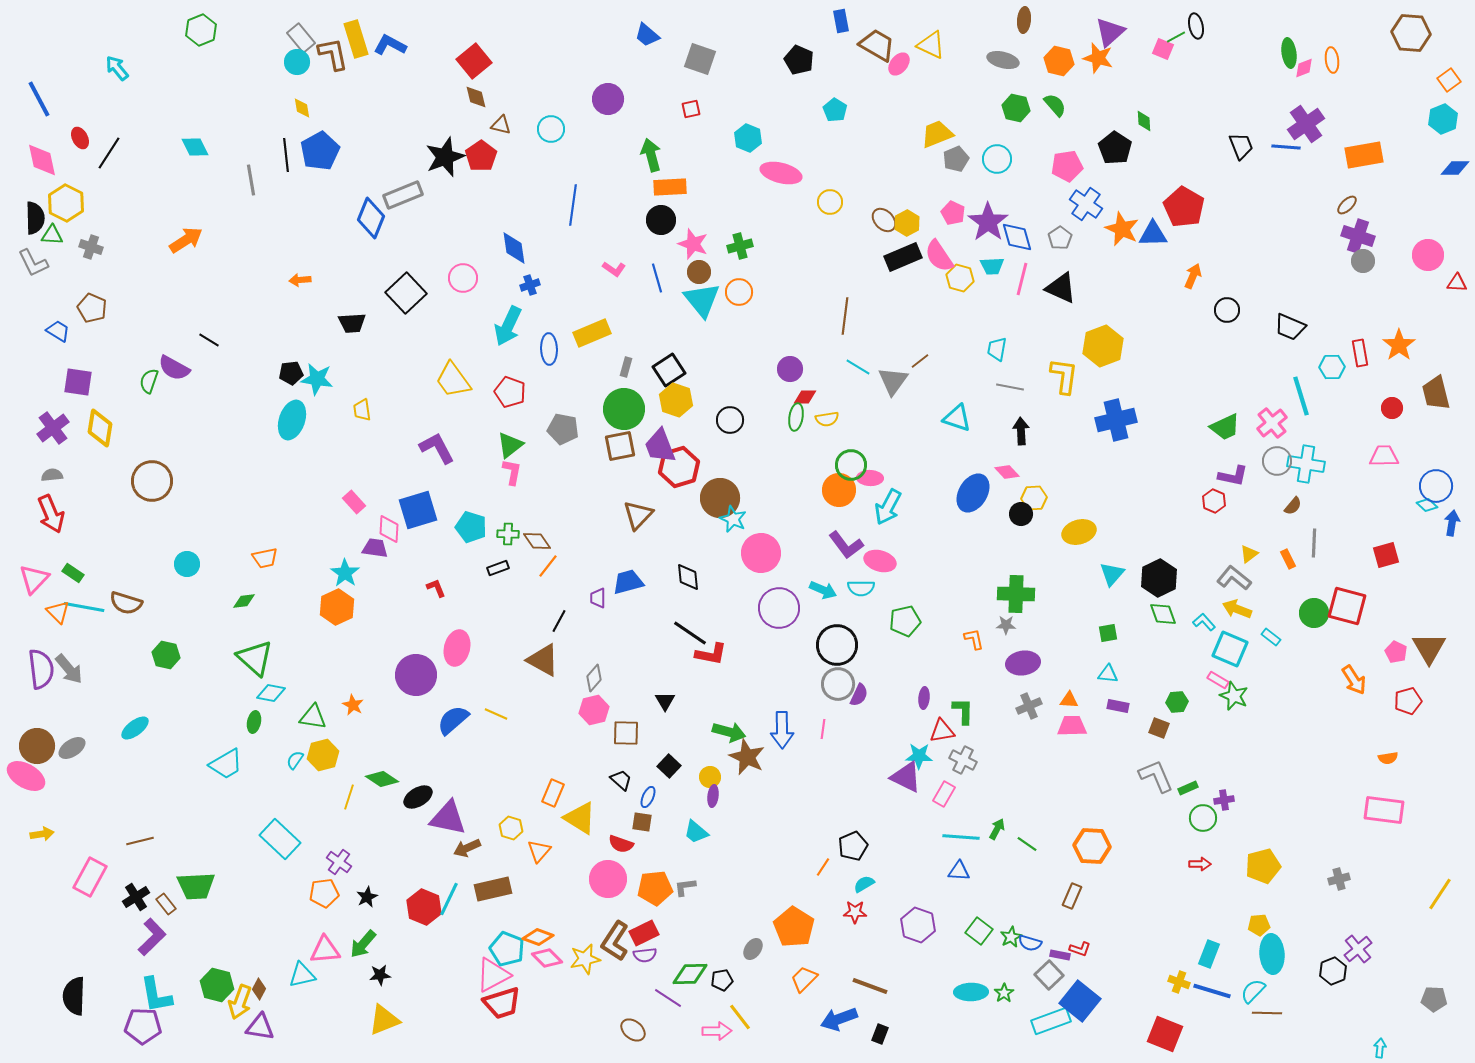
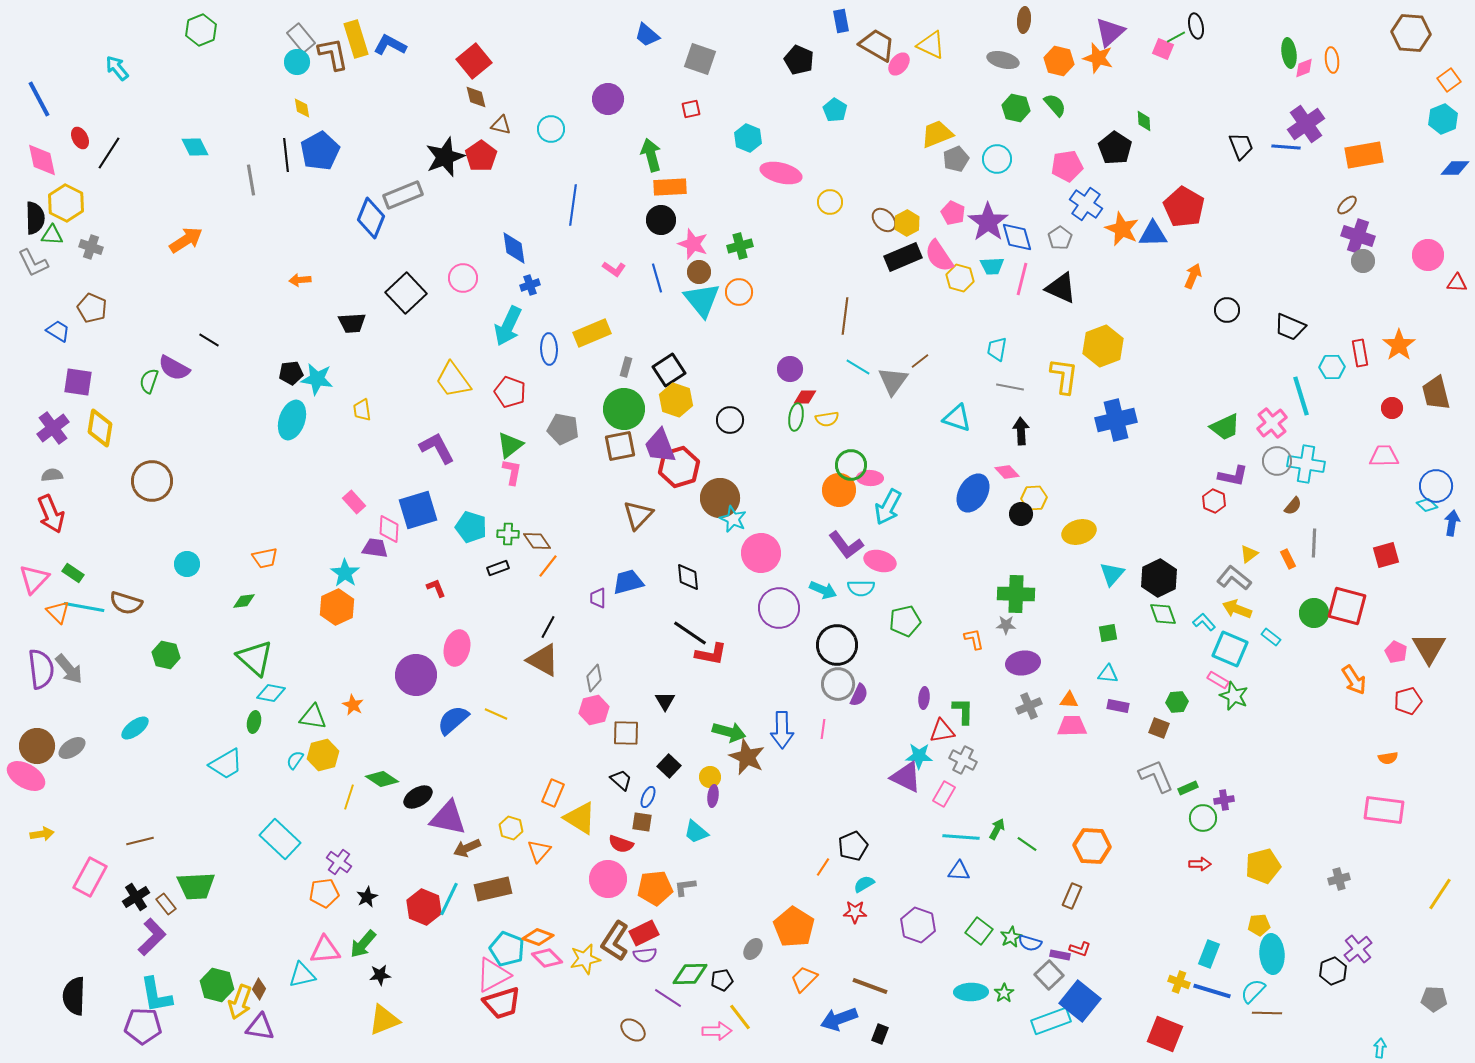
black line at (559, 621): moved 11 px left, 6 px down
